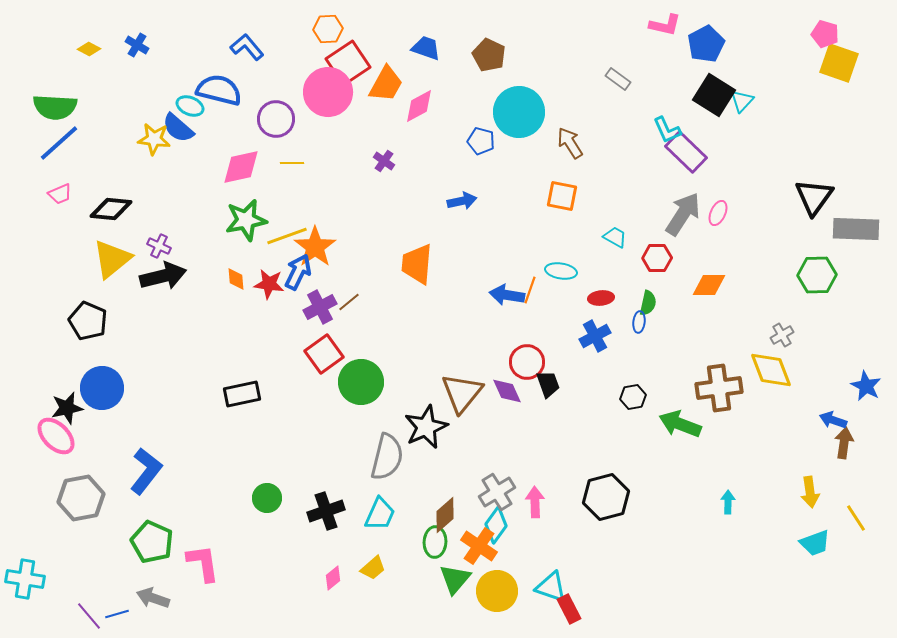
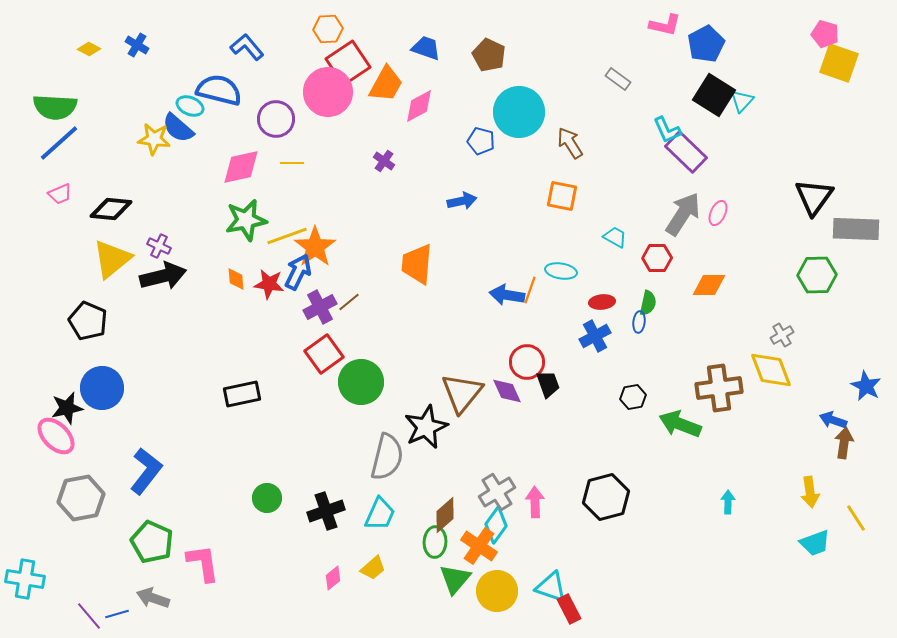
red ellipse at (601, 298): moved 1 px right, 4 px down
